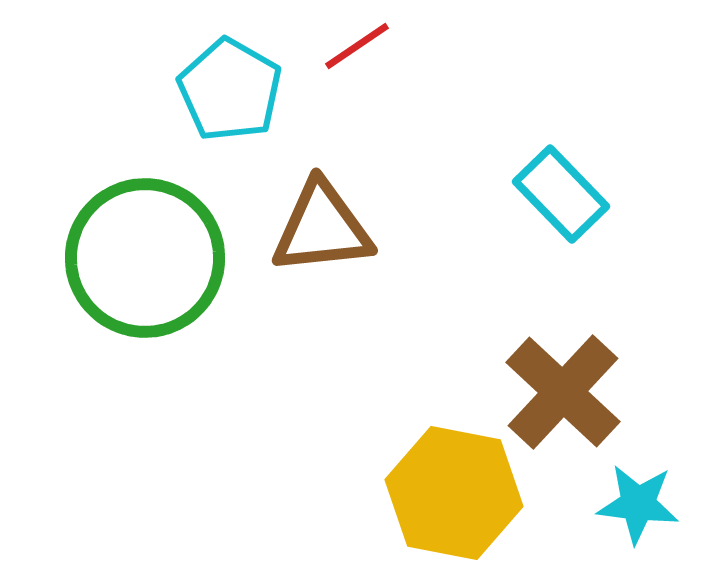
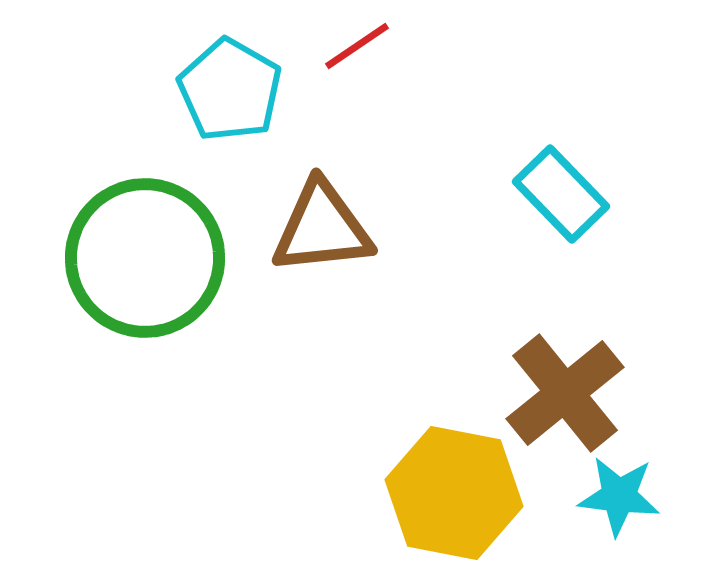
brown cross: moved 2 px right, 1 px down; rotated 8 degrees clockwise
cyan star: moved 19 px left, 8 px up
